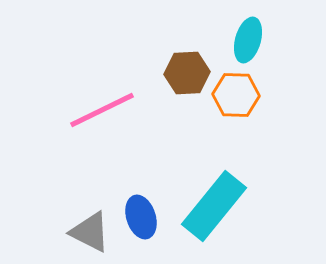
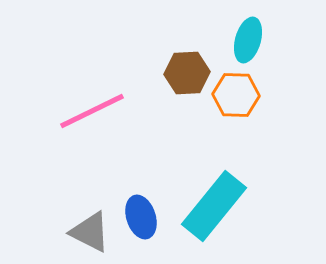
pink line: moved 10 px left, 1 px down
